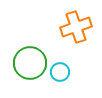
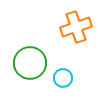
cyan circle: moved 3 px right, 6 px down
